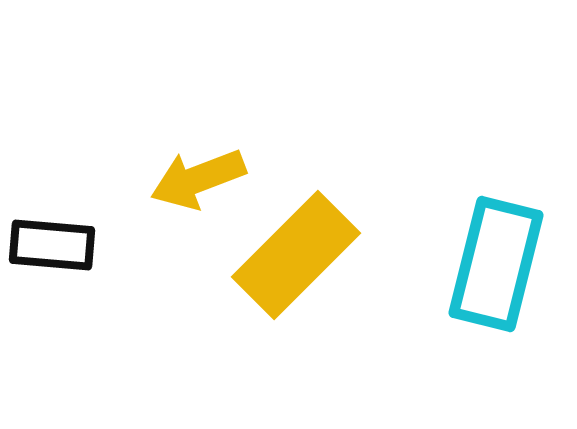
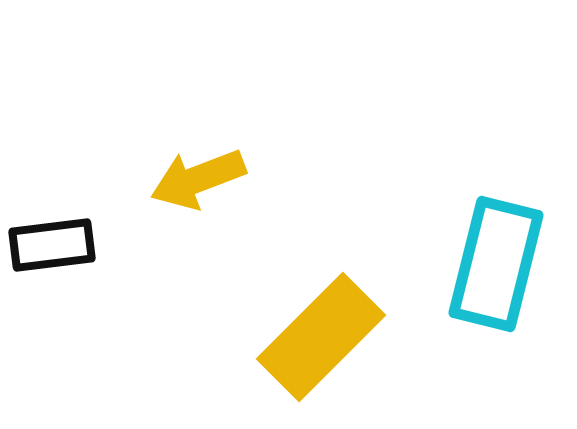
black rectangle: rotated 12 degrees counterclockwise
yellow rectangle: moved 25 px right, 82 px down
